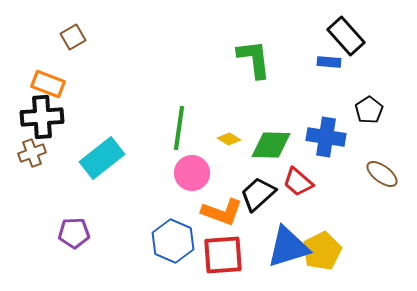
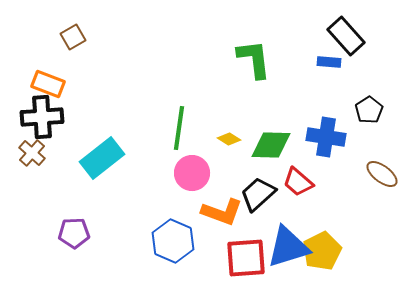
brown cross: rotated 28 degrees counterclockwise
red square: moved 23 px right, 3 px down
